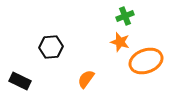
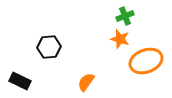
orange star: moved 3 px up
black hexagon: moved 2 px left
orange semicircle: moved 3 px down
